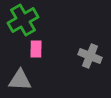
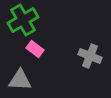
pink rectangle: moved 1 px left; rotated 54 degrees counterclockwise
